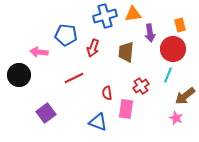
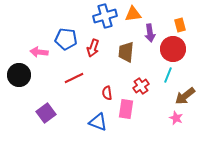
blue pentagon: moved 4 px down
